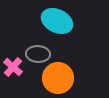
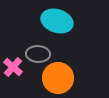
cyan ellipse: rotated 8 degrees counterclockwise
